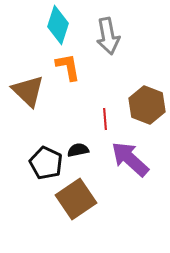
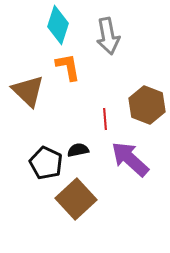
brown square: rotated 9 degrees counterclockwise
